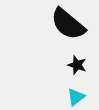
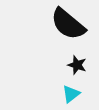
cyan triangle: moved 5 px left, 3 px up
